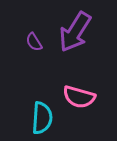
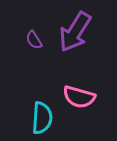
purple semicircle: moved 2 px up
